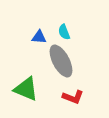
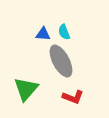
blue triangle: moved 4 px right, 3 px up
green triangle: rotated 48 degrees clockwise
